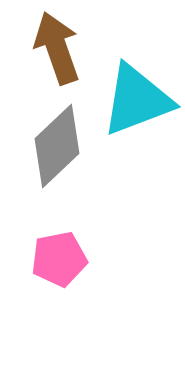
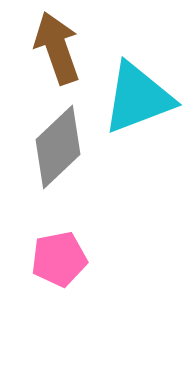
cyan triangle: moved 1 px right, 2 px up
gray diamond: moved 1 px right, 1 px down
